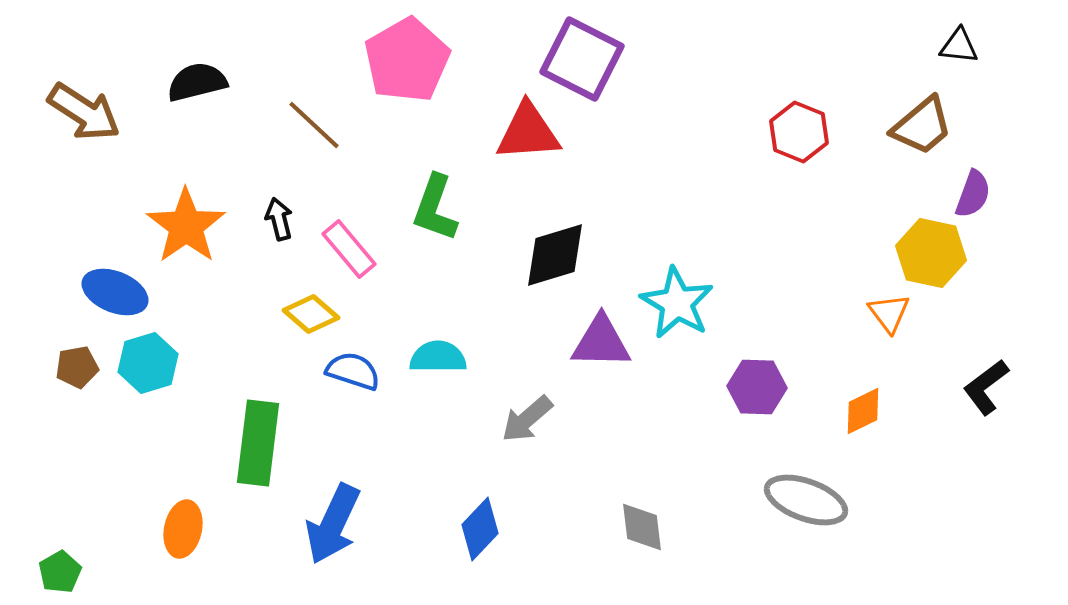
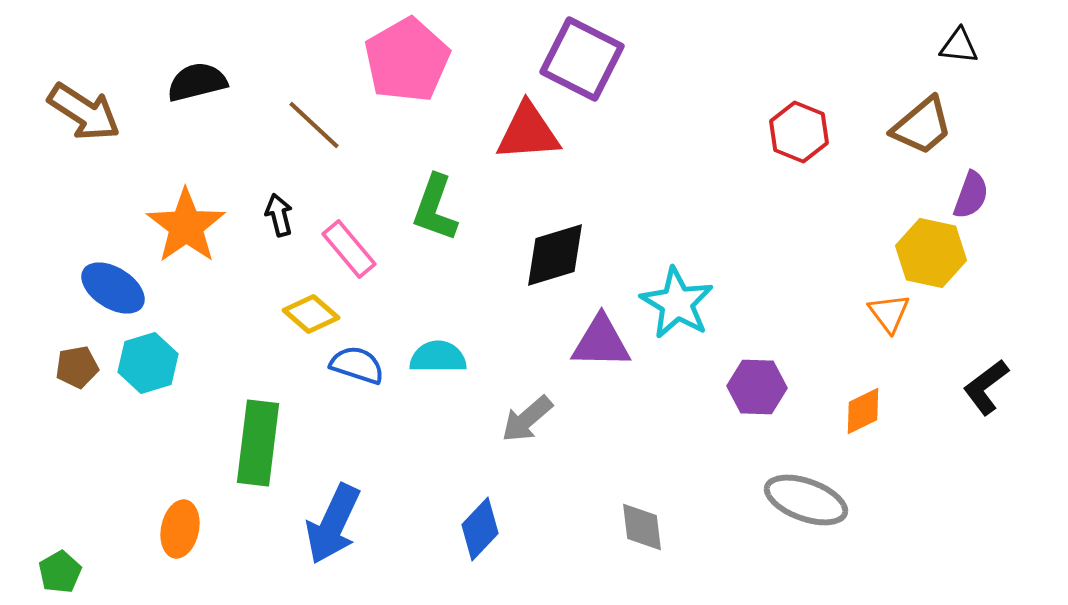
purple semicircle: moved 2 px left, 1 px down
black arrow: moved 4 px up
blue ellipse: moved 2 px left, 4 px up; rotated 10 degrees clockwise
blue semicircle: moved 4 px right, 6 px up
orange ellipse: moved 3 px left
